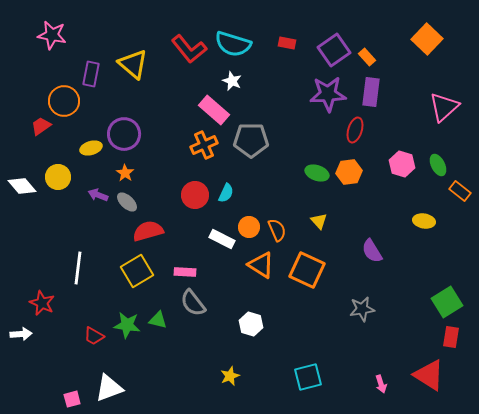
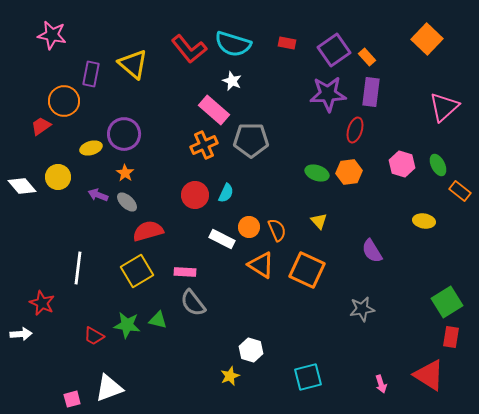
white hexagon at (251, 324): moved 26 px down
